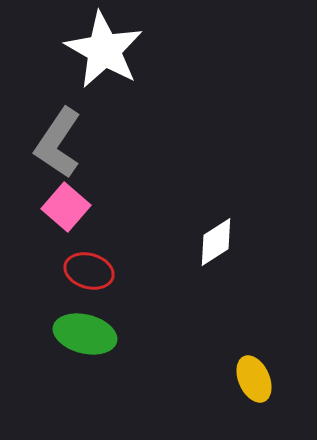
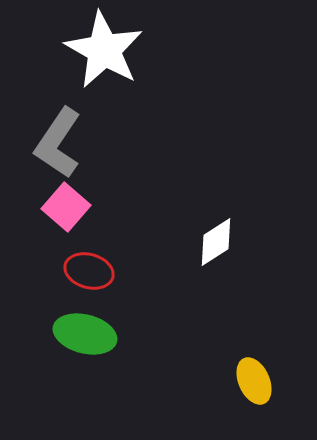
yellow ellipse: moved 2 px down
